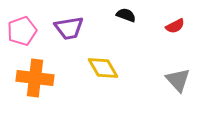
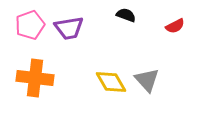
pink pentagon: moved 8 px right, 6 px up
yellow diamond: moved 8 px right, 14 px down
gray triangle: moved 31 px left
